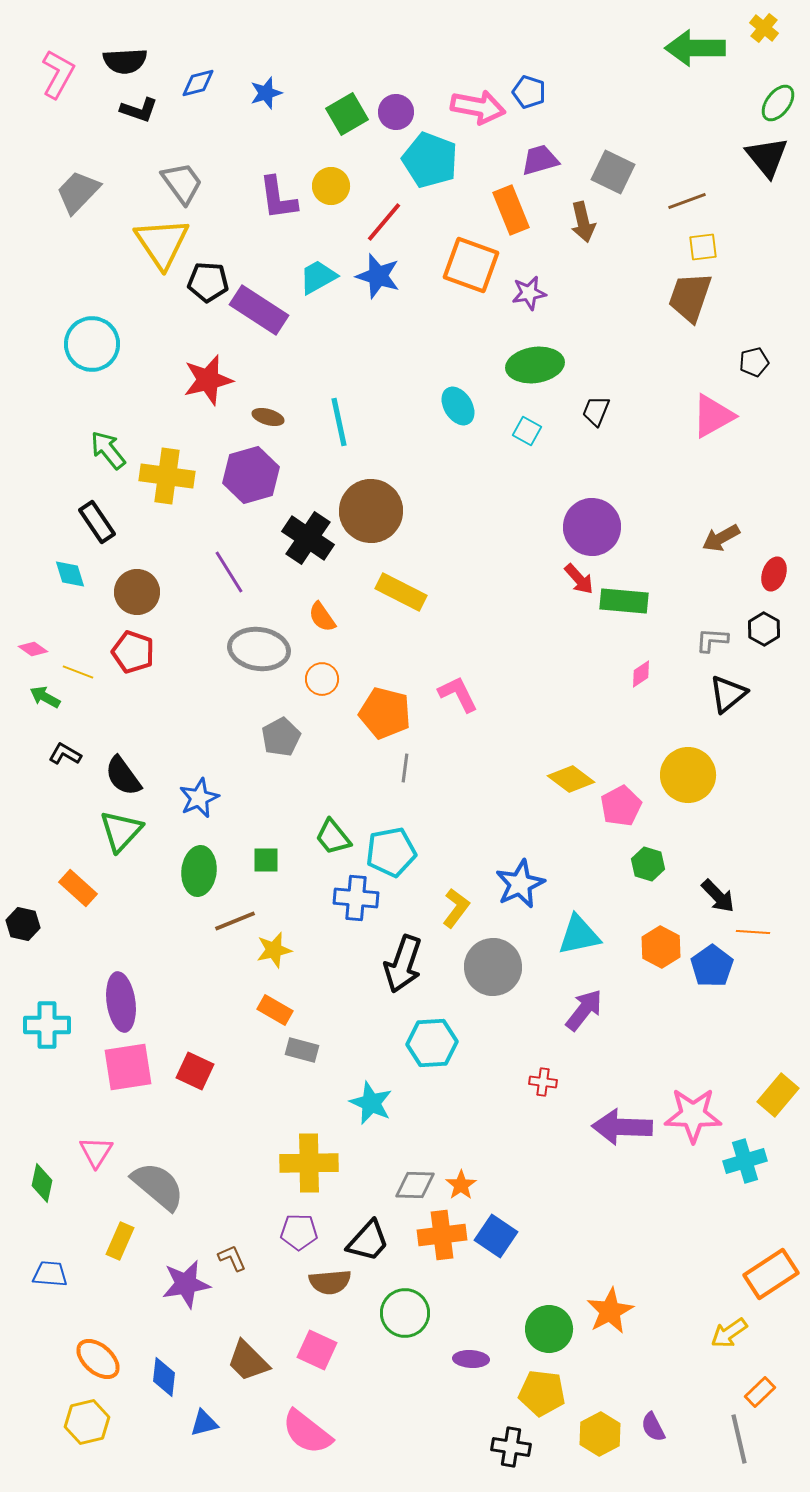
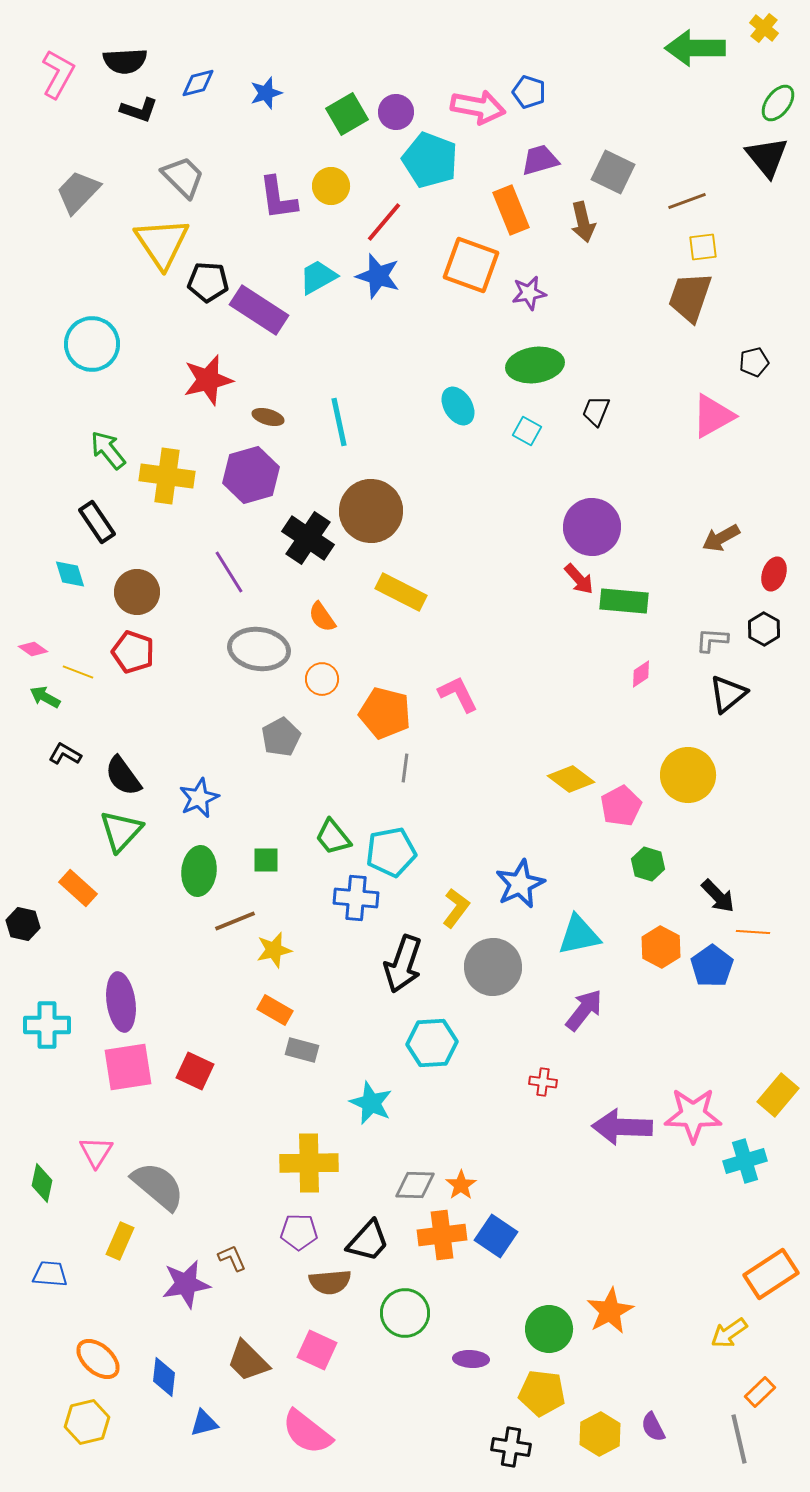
gray trapezoid at (182, 183): moved 1 px right, 6 px up; rotated 9 degrees counterclockwise
